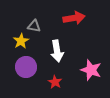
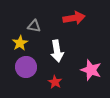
yellow star: moved 1 px left, 2 px down
